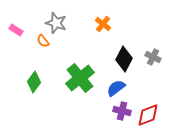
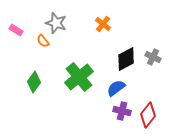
black diamond: moved 2 px right; rotated 35 degrees clockwise
green cross: moved 1 px left, 1 px up
red diamond: rotated 30 degrees counterclockwise
